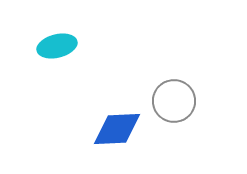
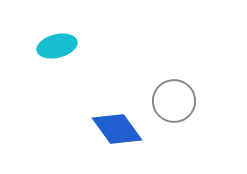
blue diamond: rotated 57 degrees clockwise
